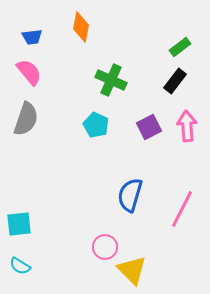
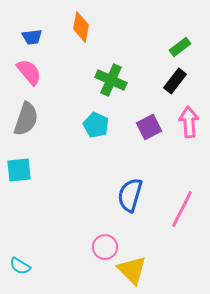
pink arrow: moved 2 px right, 4 px up
cyan square: moved 54 px up
